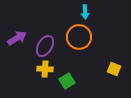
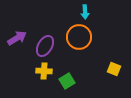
yellow cross: moved 1 px left, 2 px down
